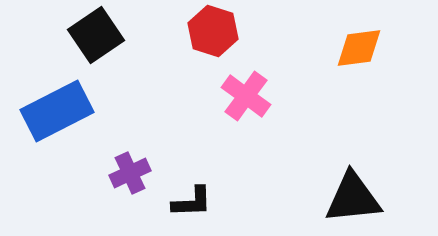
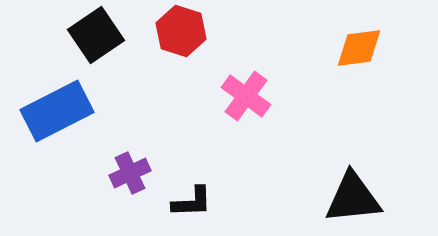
red hexagon: moved 32 px left
